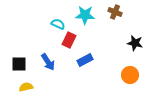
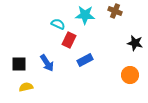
brown cross: moved 1 px up
blue arrow: moved 1 px left, 1 px down
